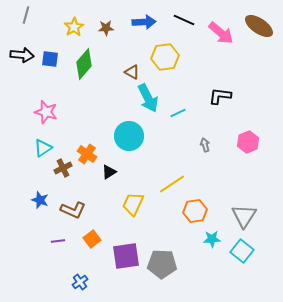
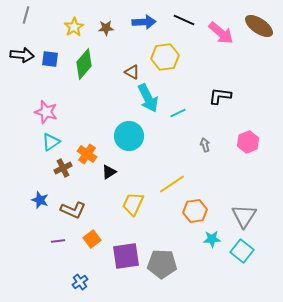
cyan triangle: moved 8 px right, 6 px up
